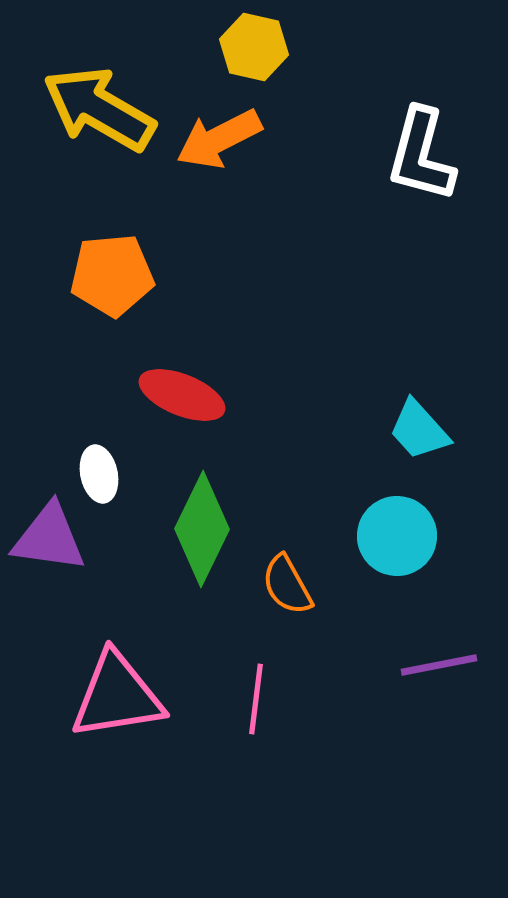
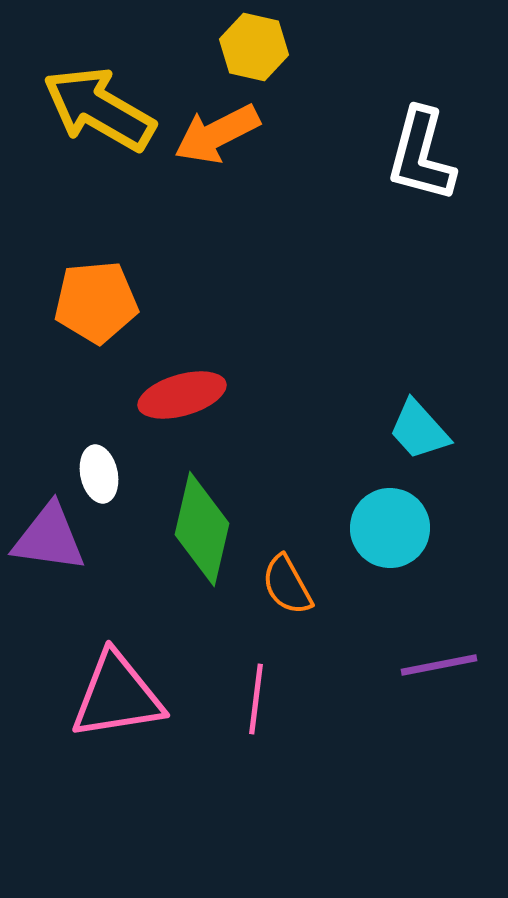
orange arrow: moved 2 px left, 5 px up
orange pentagon: moved 16 px left, 27 px down
red ellipse: rotated 38 degrees counterclockwise
green diamond: rotated 13 degrees counterclockwise
cyan circle: moved 7 px left, 8 px up
